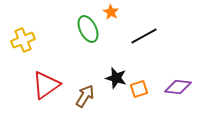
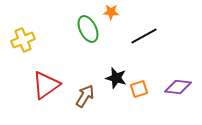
orange star: rotated 28 degrees counterclockwise
